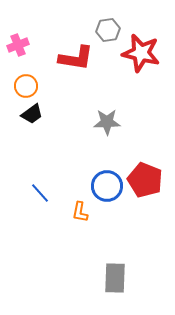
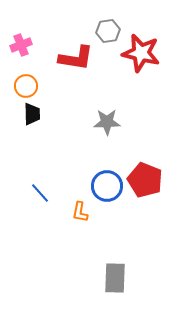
gray hexagon: moved 1 px down
pink cross: moved 3 px right
black trapezoid: rotated 55 degrees counterclockwise
